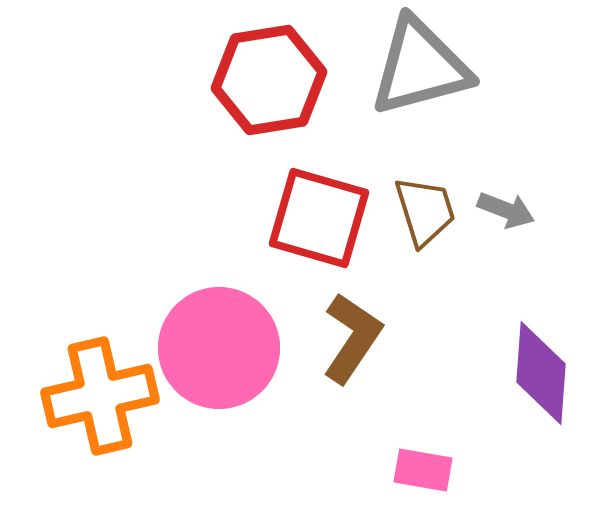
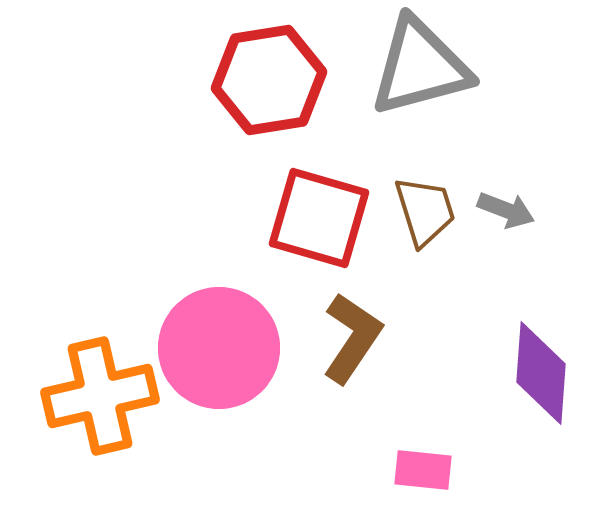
pink rectangle: rotated 4 degrees counterclockwise
